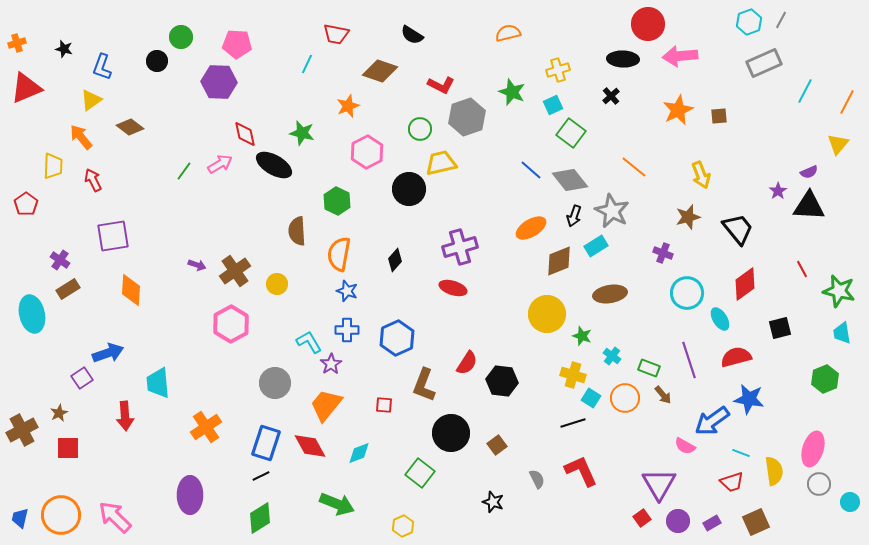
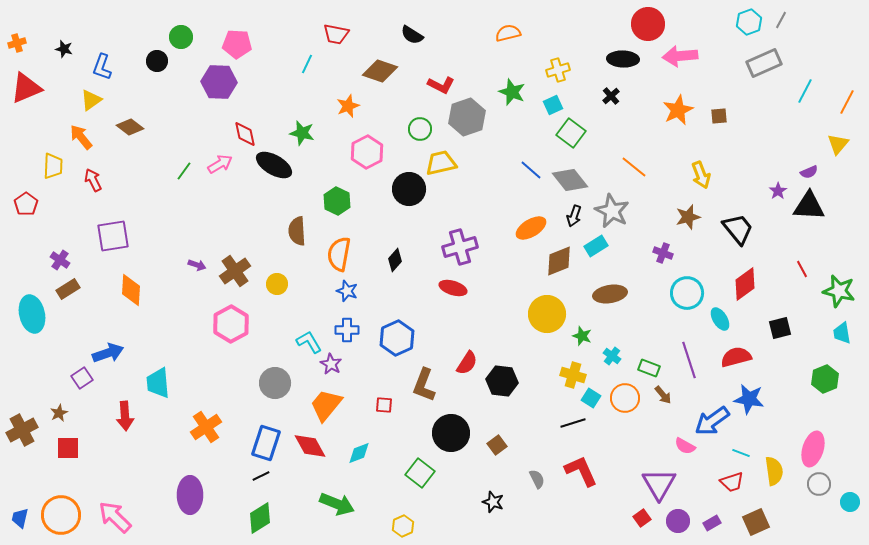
purple star at (331, 364): rotated 10 degrees counterclockwise
